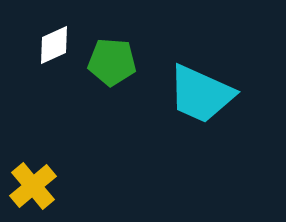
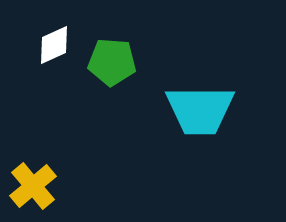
cyan trapezoid: moved 1 px left, 16 px down; rotated 24 degrees counterclockwise
